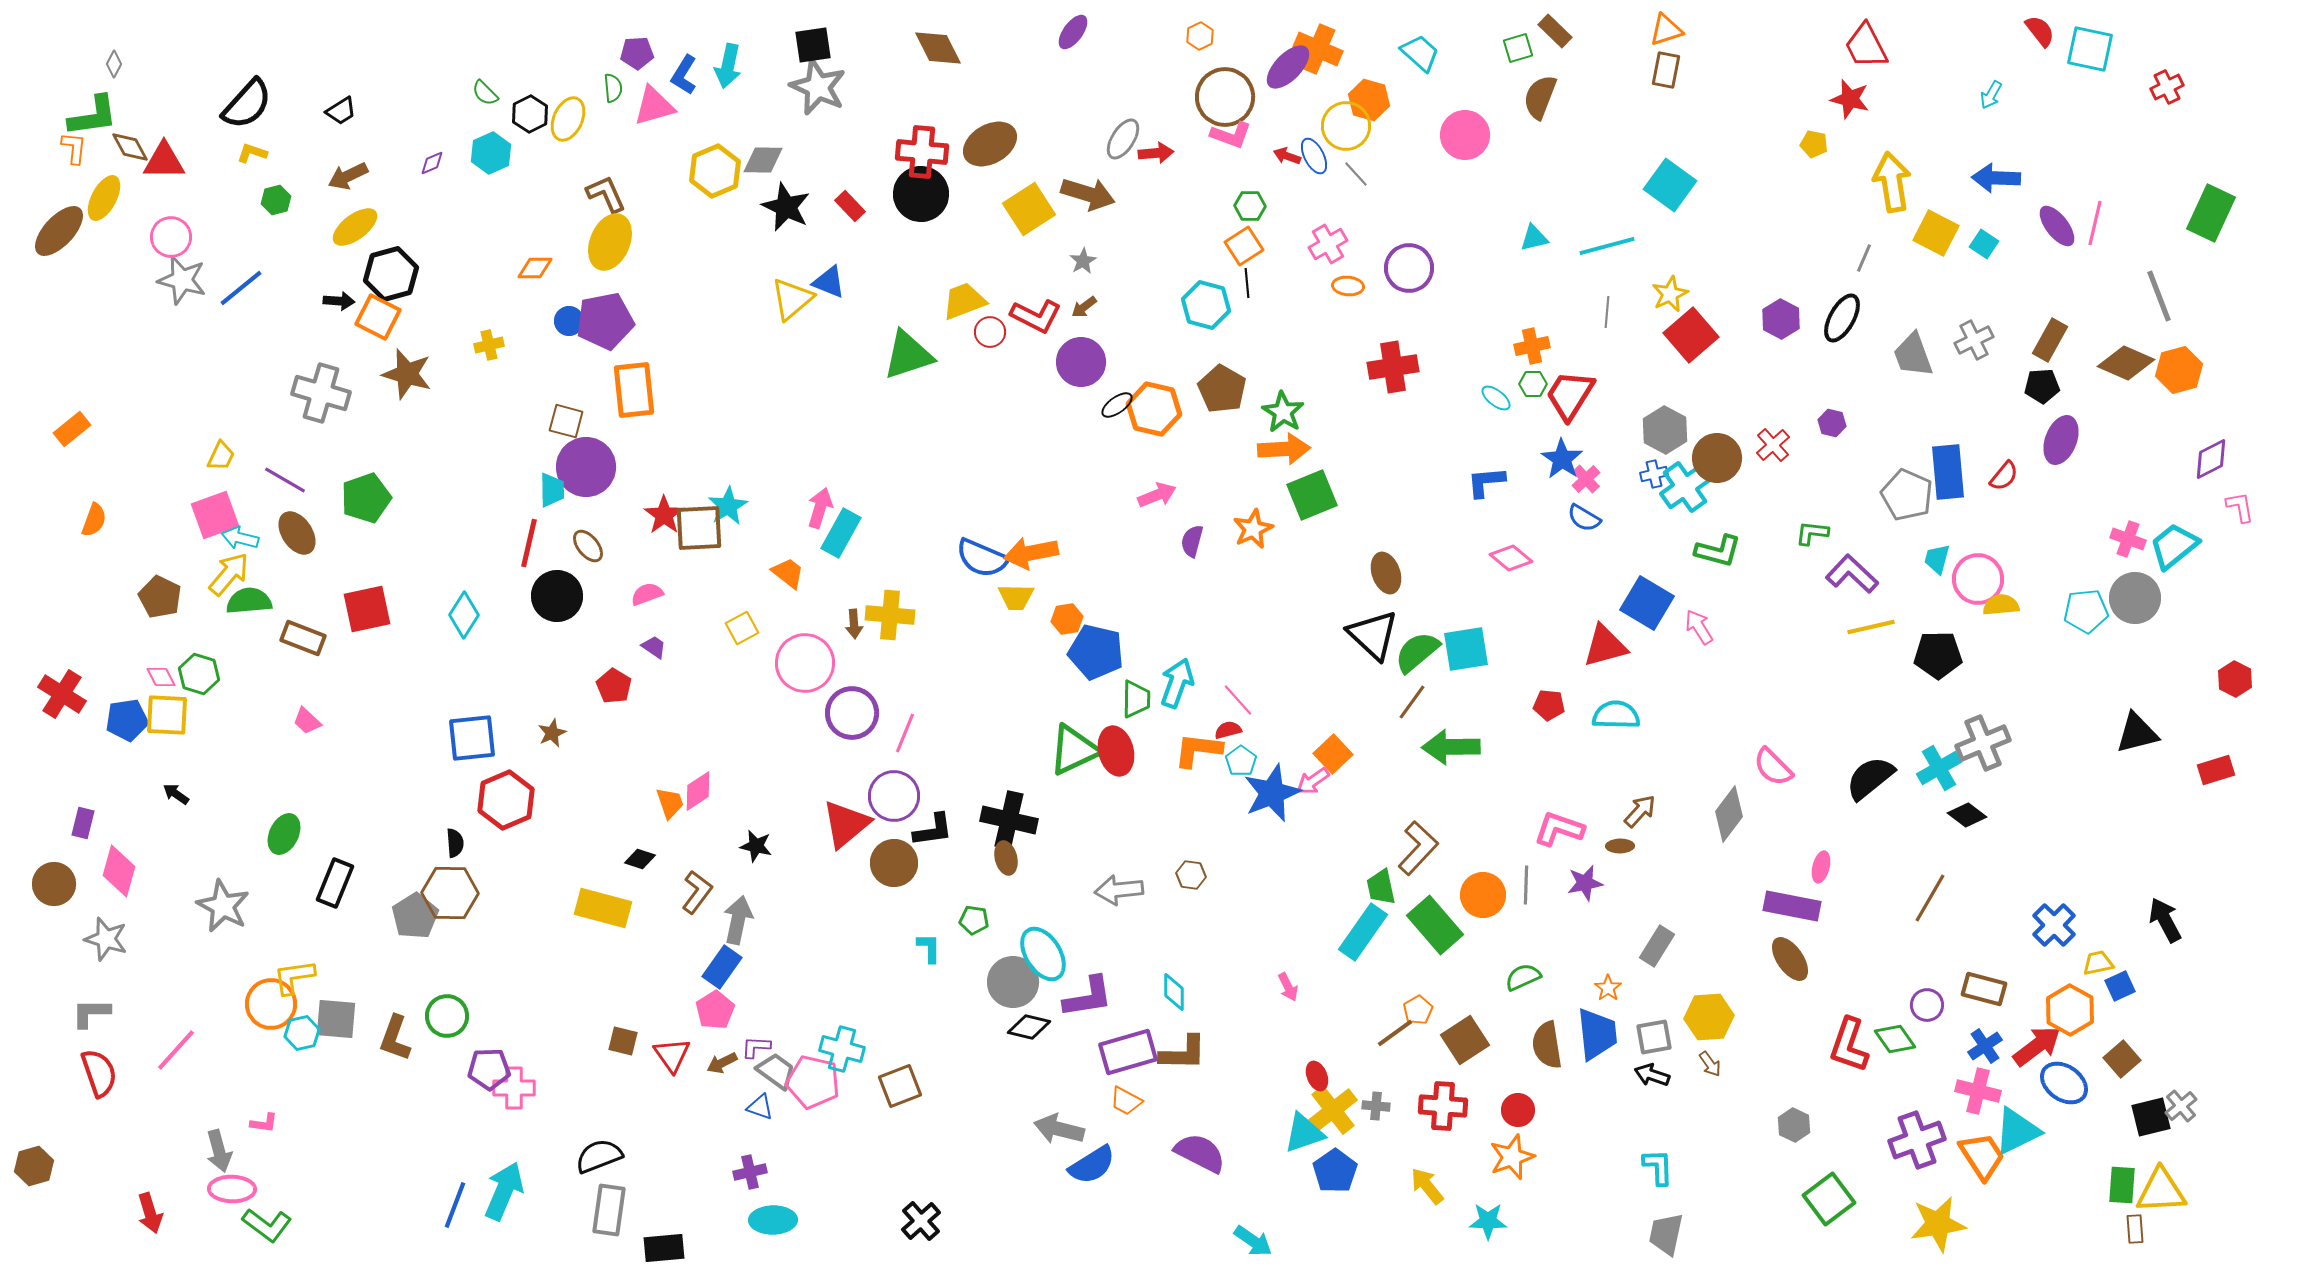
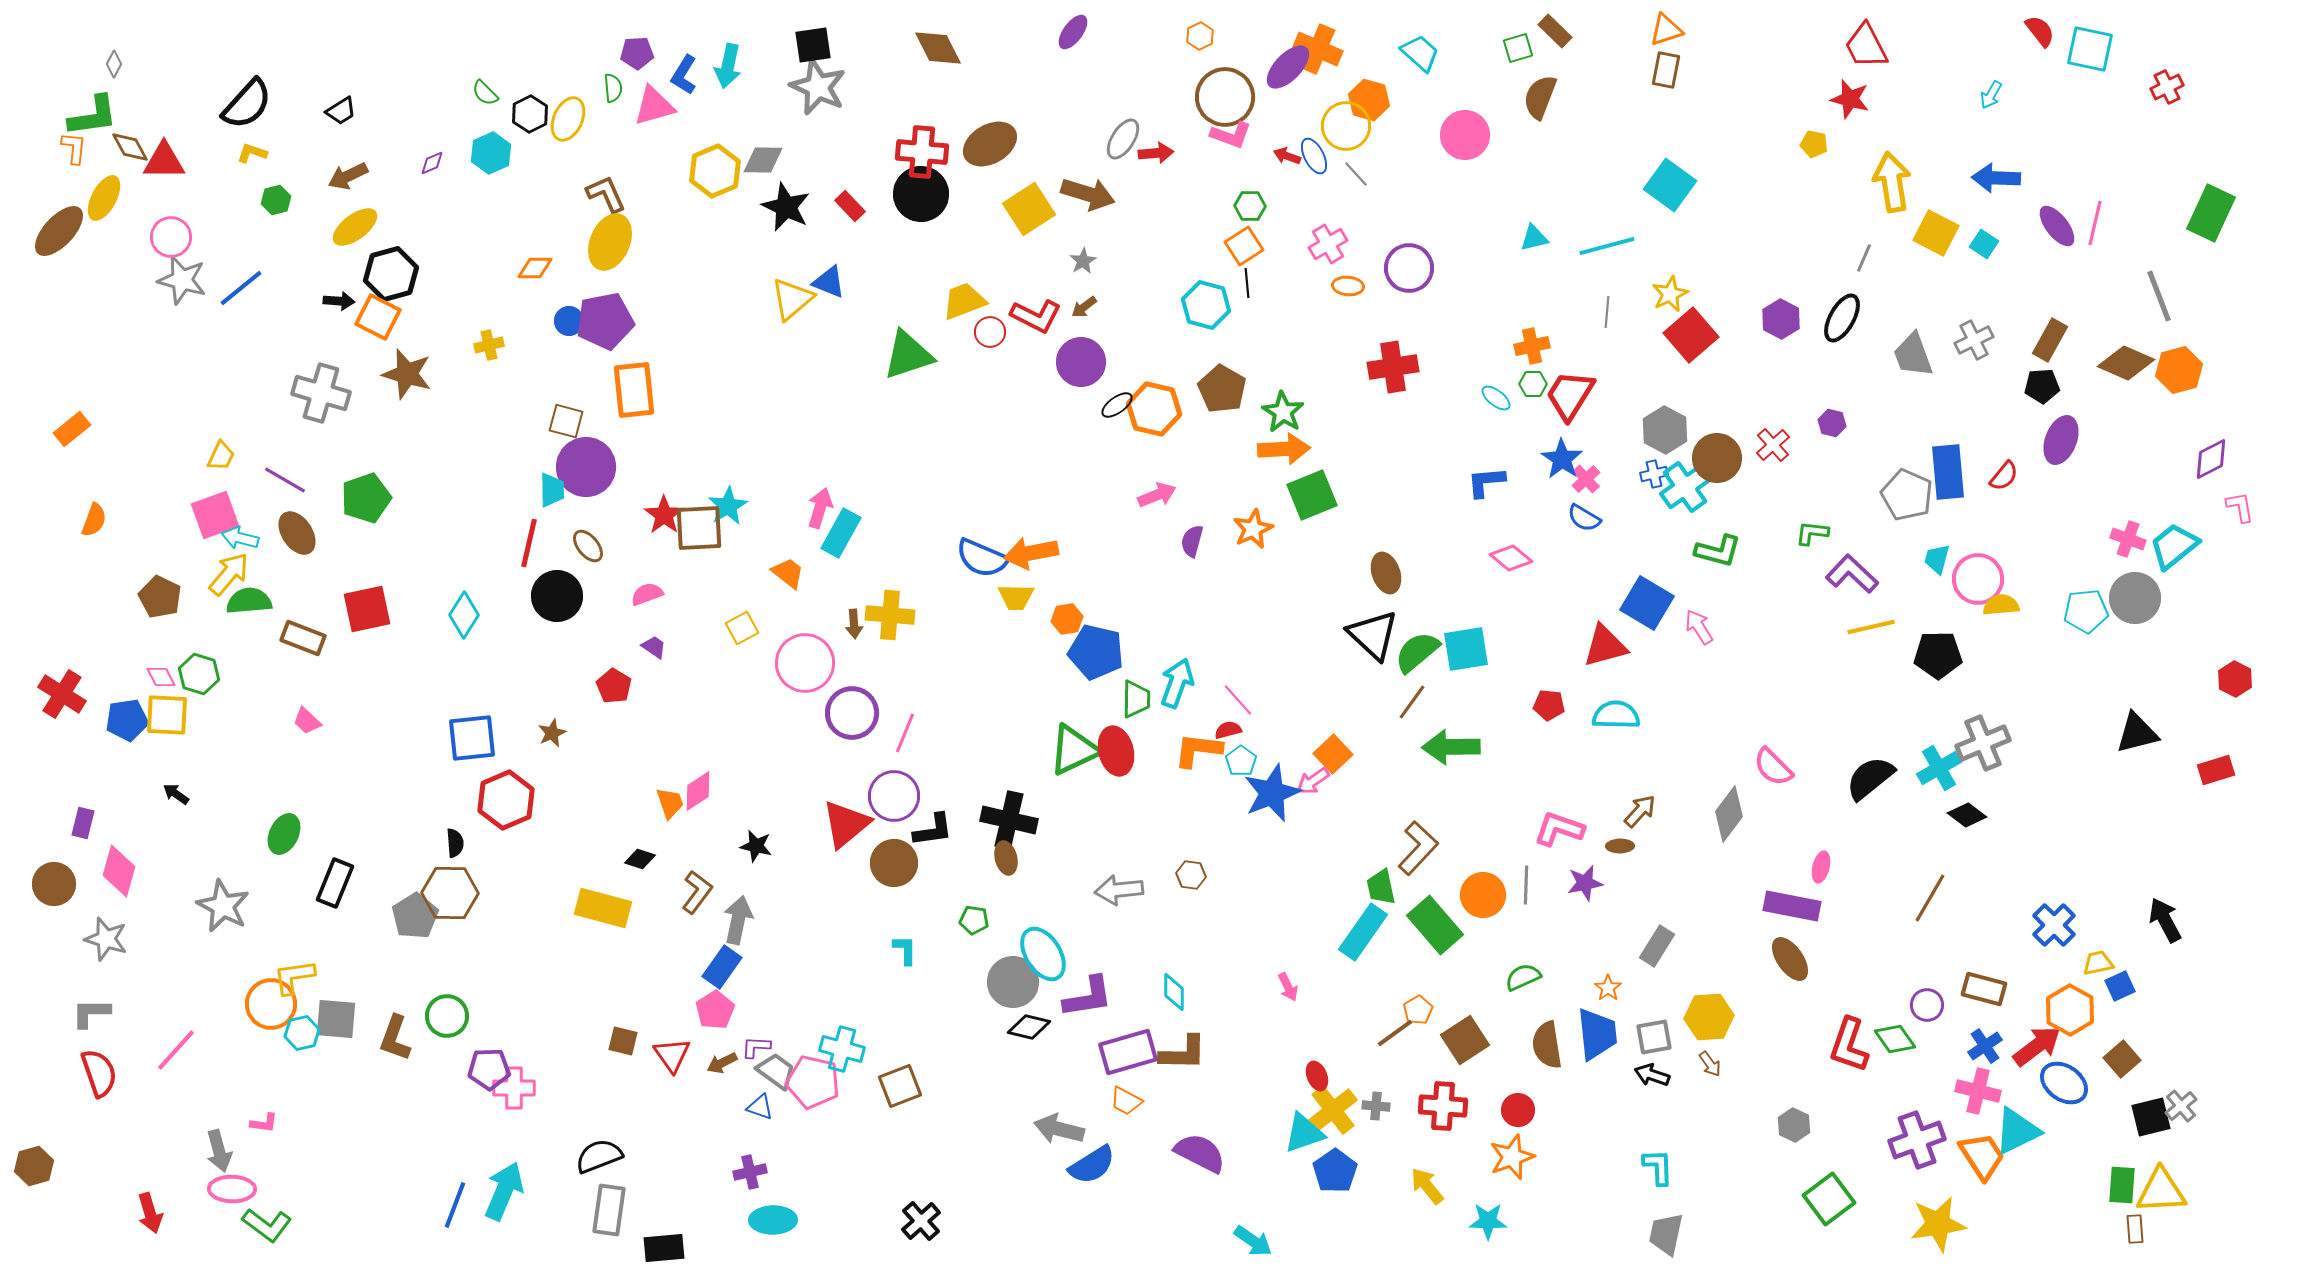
cyan L-shape at (929, 948): moved 24 px left, 2 px down
